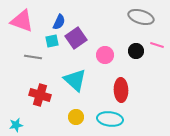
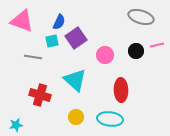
pink line: rotated 32 degrees counterclockwise
